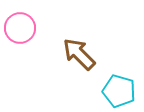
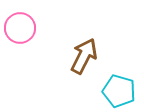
brown arrow: moved 5 px right, 2 px down; rotated 72 degrees clockwise
